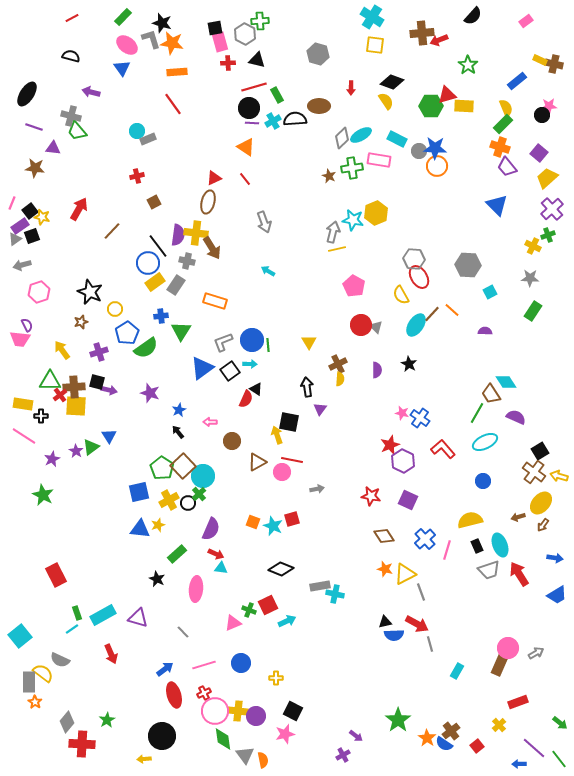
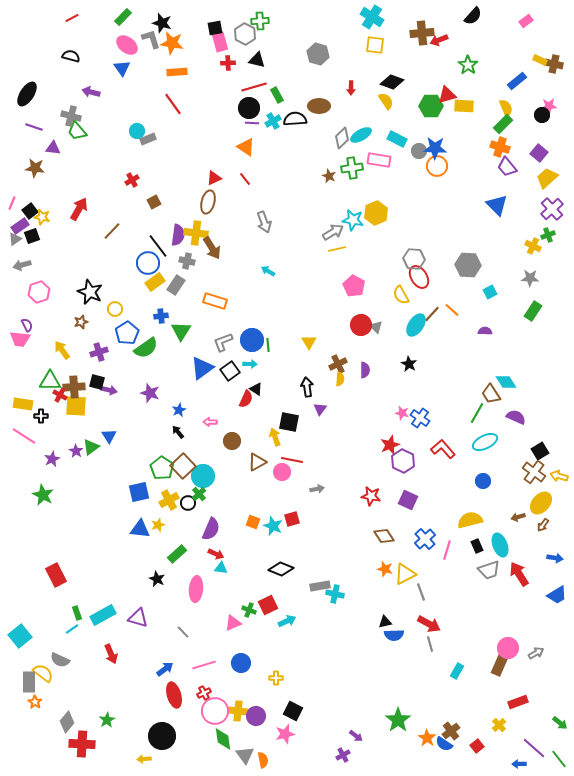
red cross at (137, 176): moved 5 px left, 4 px down; rotated 16 degrees counterclockwise
gray arrow at (333, 232): rotated 45 degrees clockwise
purple semicircle at (377, 370): moved 12 px left
red cross at (60, 395): rotated 24 degrees counterclockwise
yellow arrow at (277, 435): moved 2 px left, 2 px down
red arrow at (417, 624): moved 12 px right
